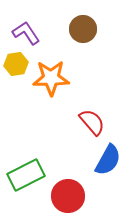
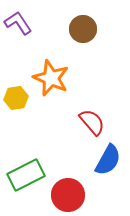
purple L-shape: moved 8 px left, 10 px up
yellow hexagon: moved 34 px down
orange star: rotated 24 degrees clockwise
red circle: moved 1 px up
